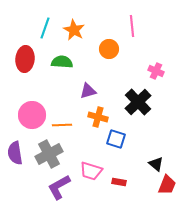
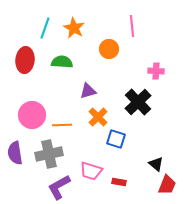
orange star: moved 2 px up
red ellipse: moved 1 px down
pink cross: rotated 21 degrees counterclockwise
orange cross: rotated 30 degrees clockwise
gray cross: rotated 16 degrees clockwise
